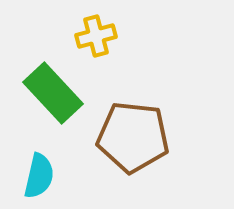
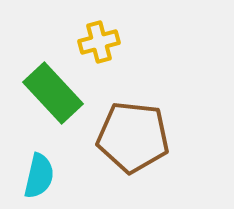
yellow cross: moved 3 px right, 6 px down
